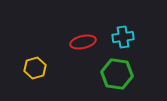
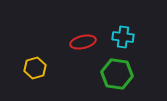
cyan cross: rotated 15 degrees clockwise
